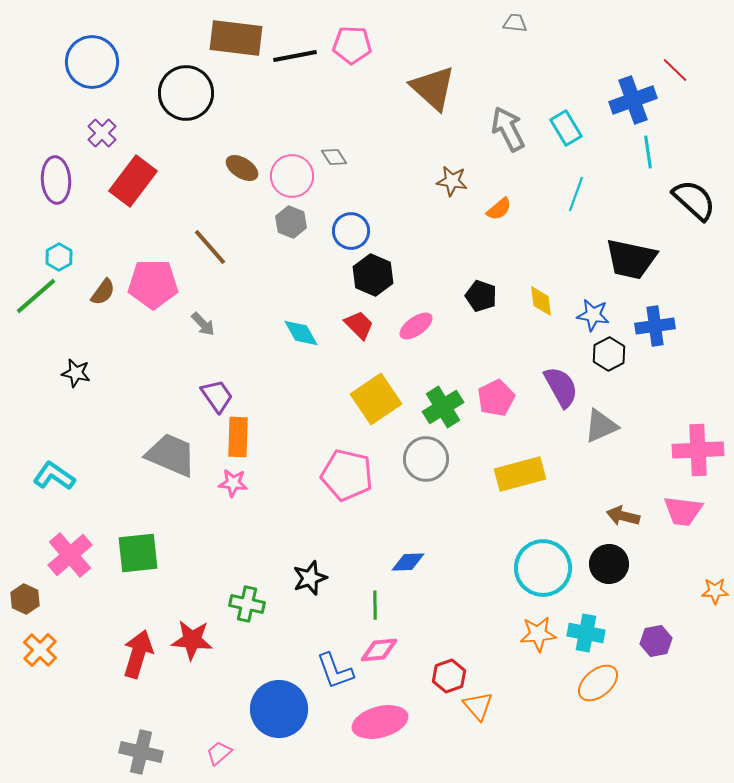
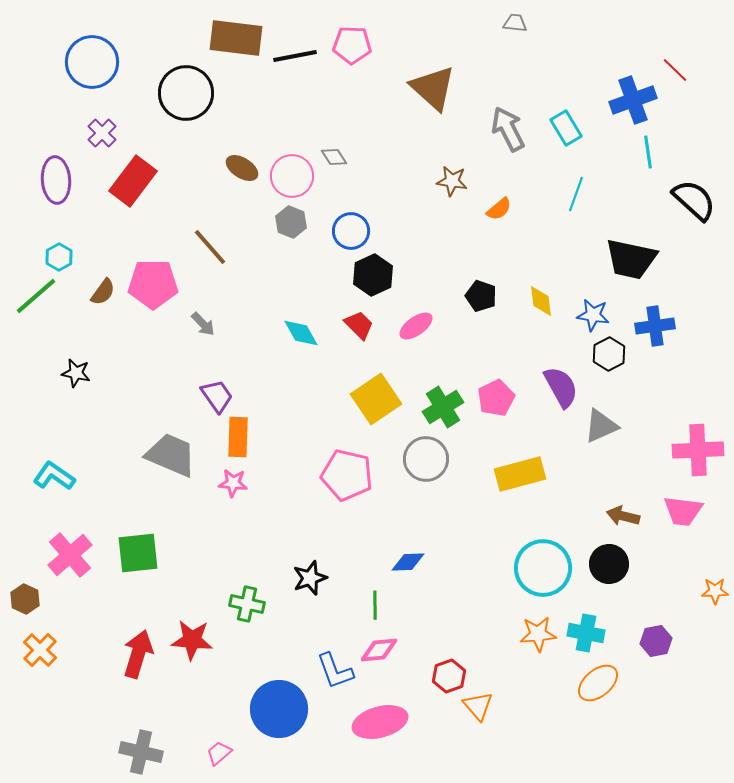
black hexagon at (373, 275): rotated 12 degrees clockwise
